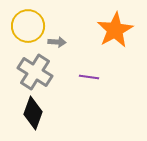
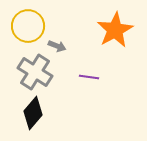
gray arrow: moved 4 px down; rotated 18 degrees clockwise
black diamond: rotated 20 degrees clockwise
